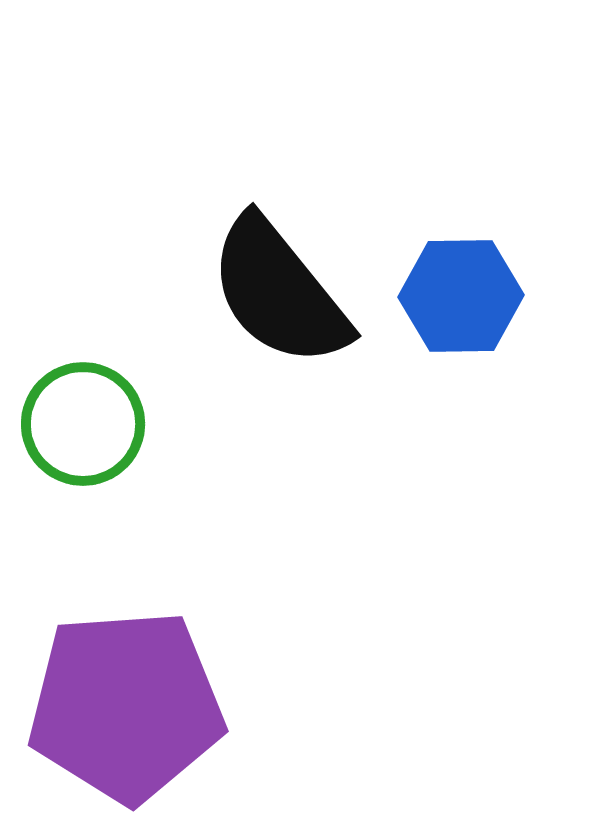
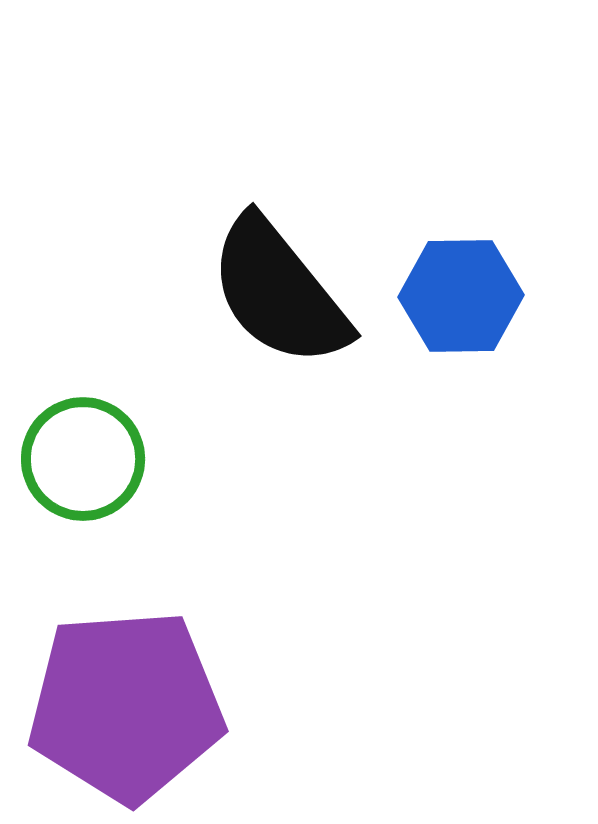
green circle: moved 35 px down
